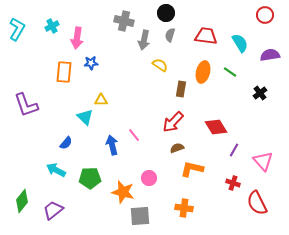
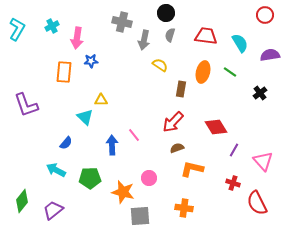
gray cross: moved 2 px left, 1 px down
blue star: moved 2 px up
blue arrow: rotated 12 degrees clockwise
